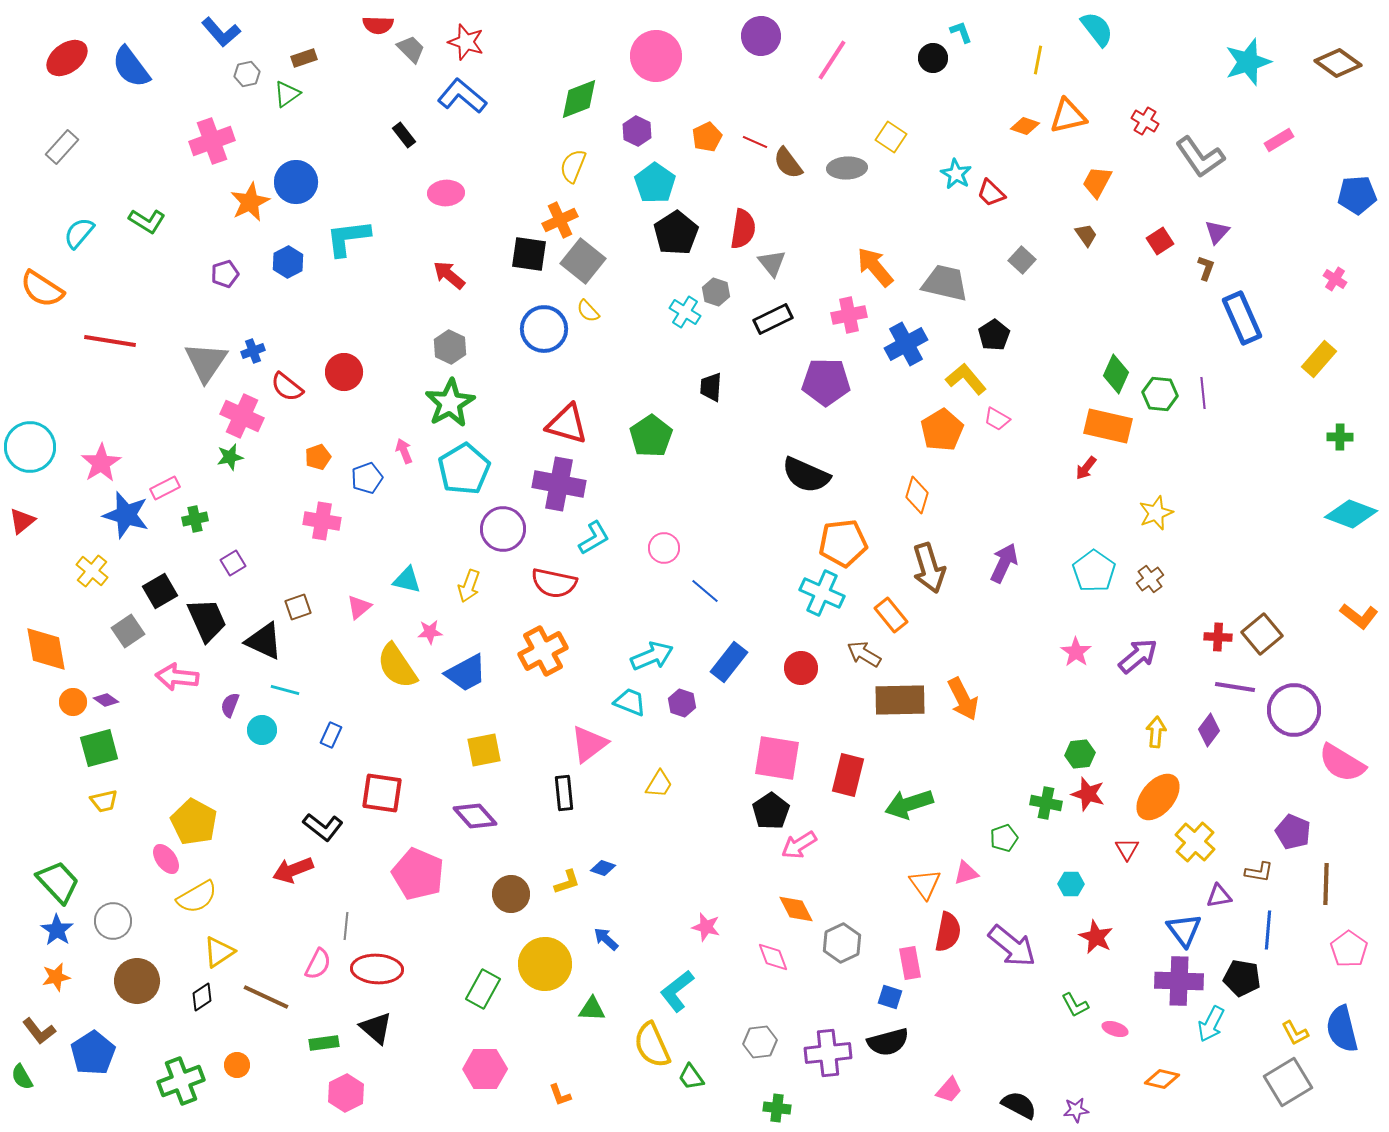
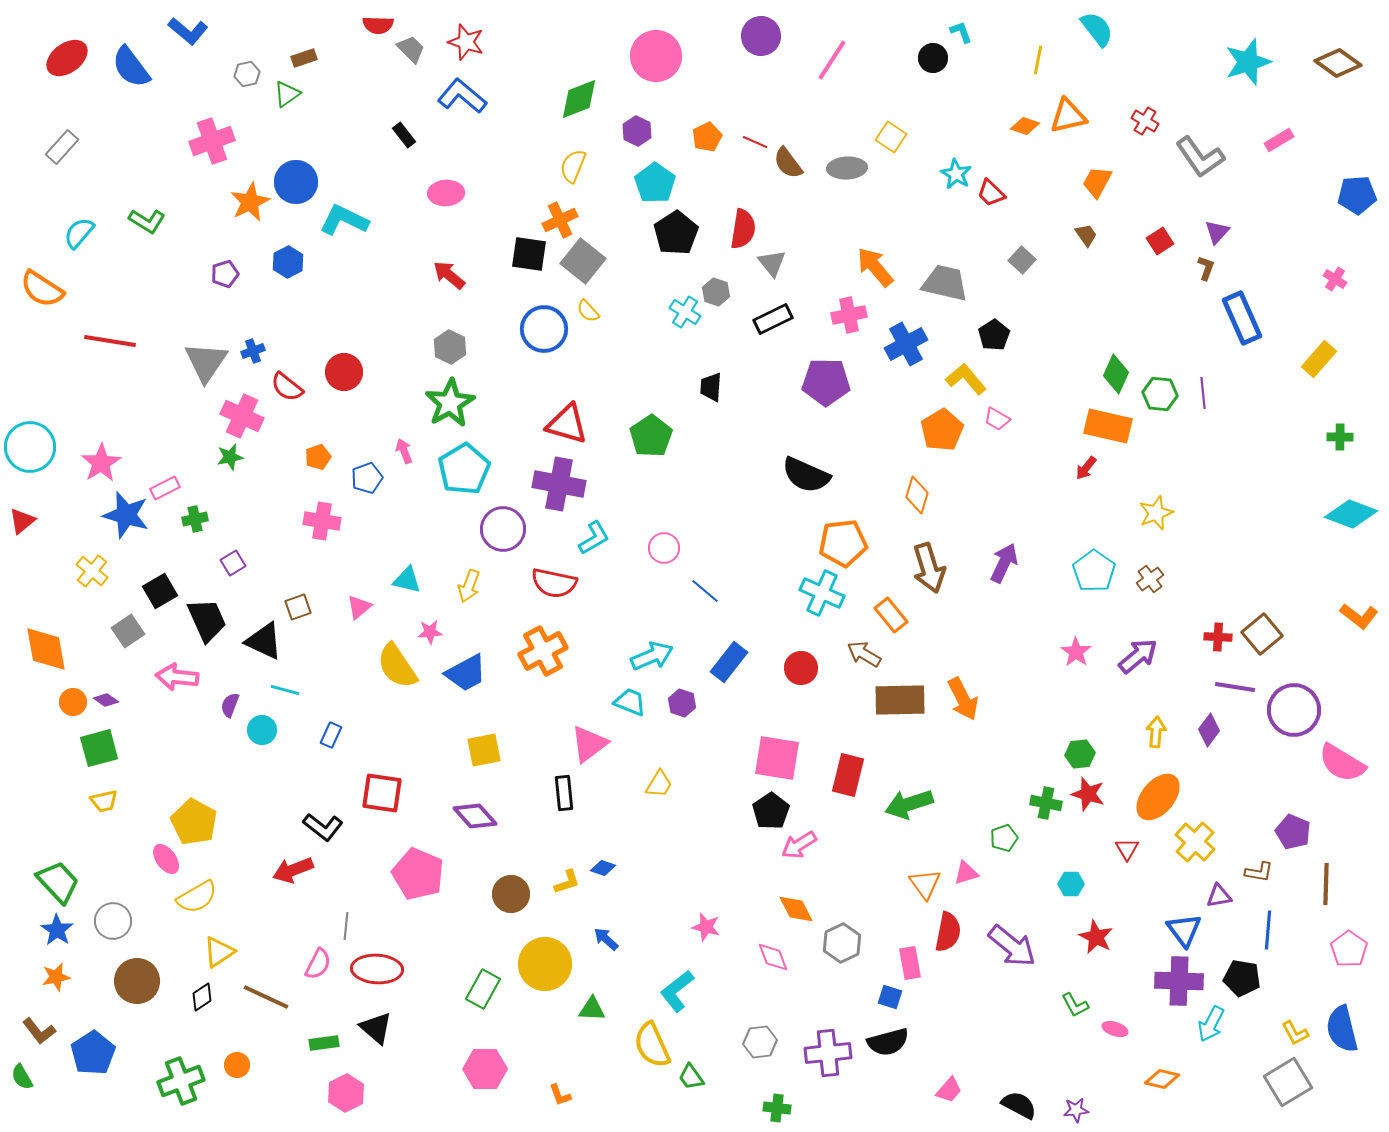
blue L-shape at (221, 32): moved 33 px left, 1 px up; rotated 9 degrees counterclockwise
cyan L-shape at (348, 238): moved 4 px left, 18 px up; rotated 33 degrees clockwise
